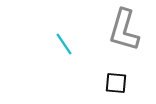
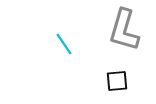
black square: moved 1 px right, 2 px up; rotated 10 degrees counterclockwise
